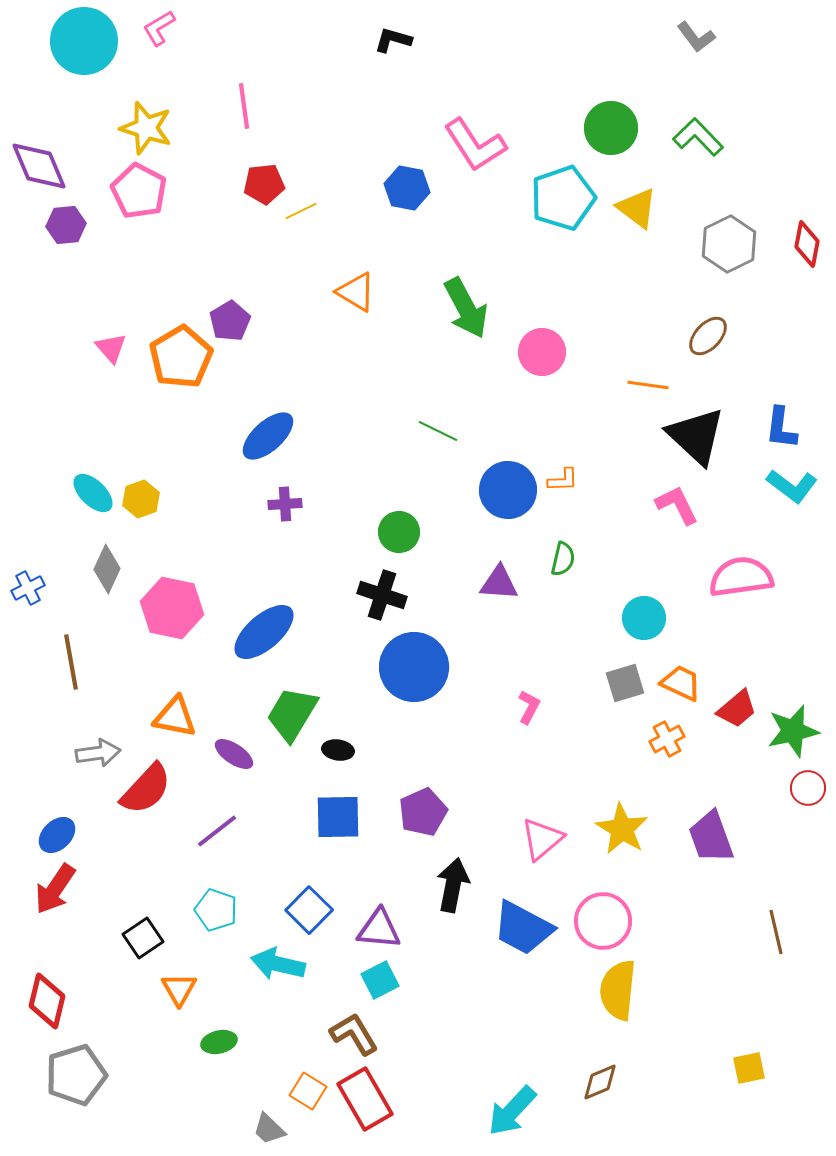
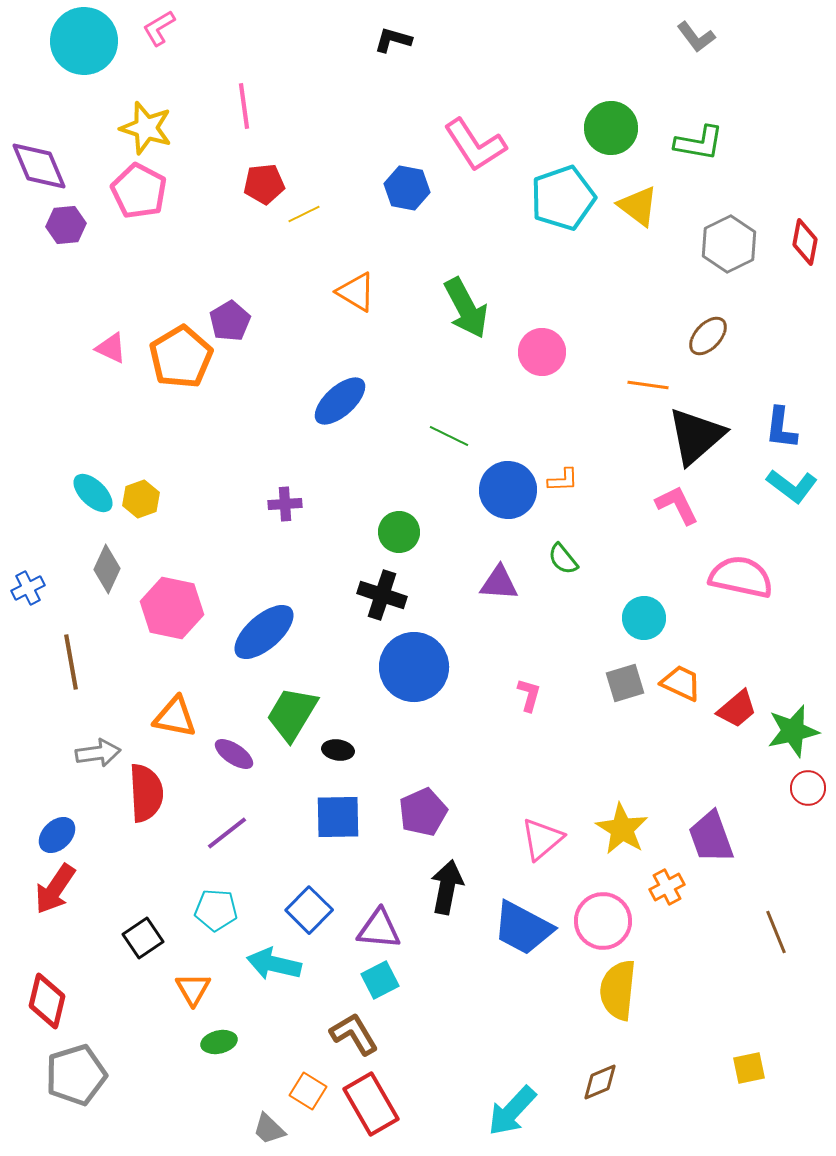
green L-shape at (698, 137): moved 1 px right, 6 px down; rotated 144 degrees clockwise
yellow triangle at (637, 208): moved 1 px right, 2 px up
yellow line at (301, 211): moved 3 px right, 3 px down
red diamond at (807, 244): moved 2 px left, 2 px up
pink triangle at (111, 348): rotated 24 degrees counterclockwise
green line at (438, 431): moved 11 px right, 5 px down
blue ellipse at (268, 436): moved 72 px right, 35 px up
black triangle at (696, 436): rotated 36 degrees clockwise
green semicircle at (563, 559): rotated 128 degrees clockwise
pink semicircle at (741, 577): rotated 20 degrees clockwise
pink L-shape at (529, 707): moved 12 px up; rotated 12 degrees counterclockwise
orange cross at (667, 739): moved 148 px down
red semicircle at (146, 789): moved 4 px down; rotated 46 degrees counterclockwise
purple line at (217, 831): moved 10 px right, 2 px down
black arrow at (453, 885): moved 6 px left, 2 px down
cyan pentagon at (216, 910): rotated 15 degrees counterclockwise
brown line at (776, 932): rotated 9 degrees counterclockwise
cyan arrow at (278, 964): moved 4 px left
orange triangle at (179, 989): moved 14 px right
red rectangle at (365, 1099): moved 6 px right, 5 px down
